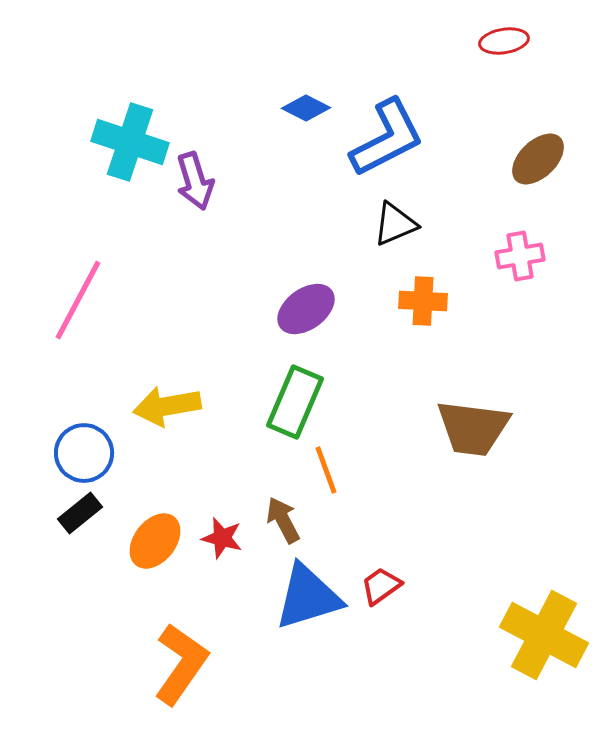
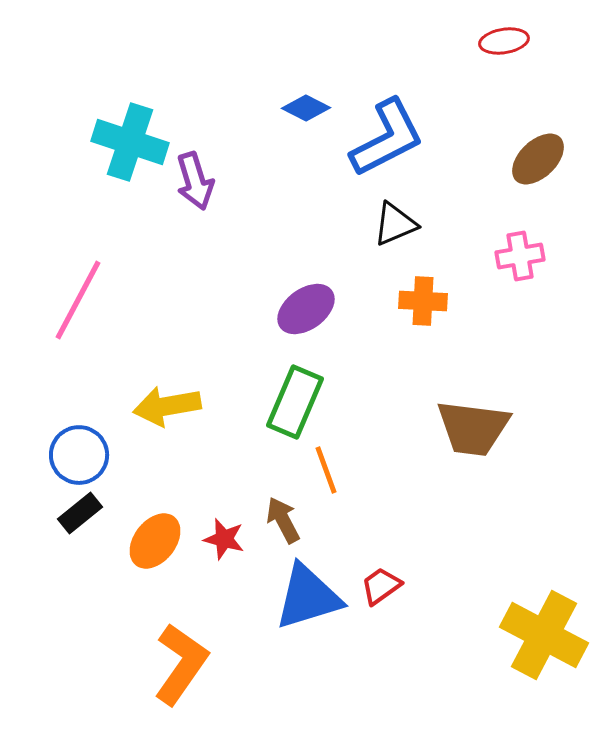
blue circle: moved 5 px left, 2 px down
red star: moved 2 px right, 1 px down
